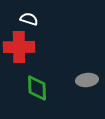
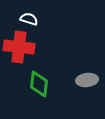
red cross: rotated 8 degrees clockwise
green diamond: moved 2 px right, 4 px up; rotated 8 degrees clockwise
